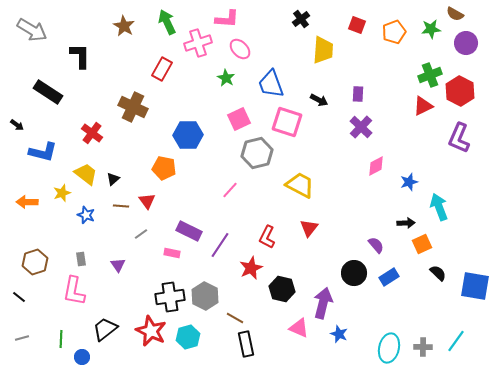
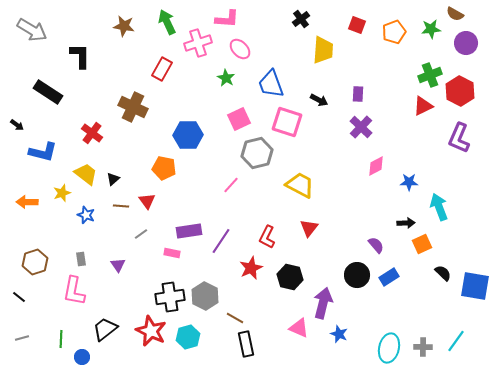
brown star at (124, 26): rotated 20 degrees counterclockwise
blue star at (409, 182): rotated 18 degrees clockwise
pink line at (230, 190): moved 1 px right, 5 px up
purple rectangle at (189, 231): rotated 35 degrees counterclockwise
purple line at (220, 245): moved 1 px right, 4 px up
black circle at (354, 273): moved 3 px right, 2 px down
black semicircle at (438, 273): moved 5 px right
black hexagon at (282, 289): moved 8 px right, 12 px up
